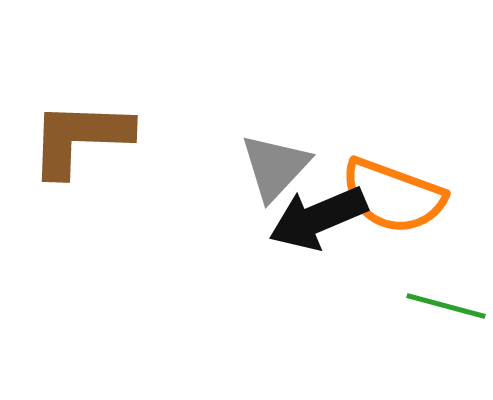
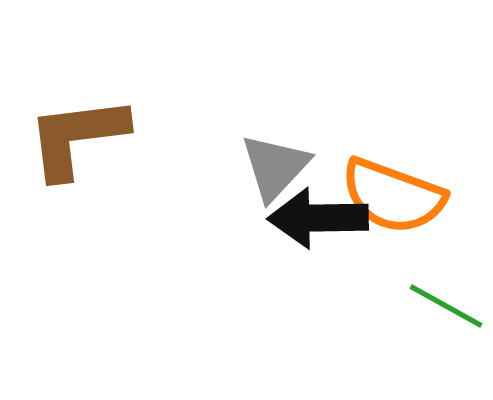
brown L-shape: moved 3 px left, 1 px up; rotated 9 degrees counterclockwise
black arrow: rotated 22 degrees clockwise
green line: rotated 14 degrees clockwise
